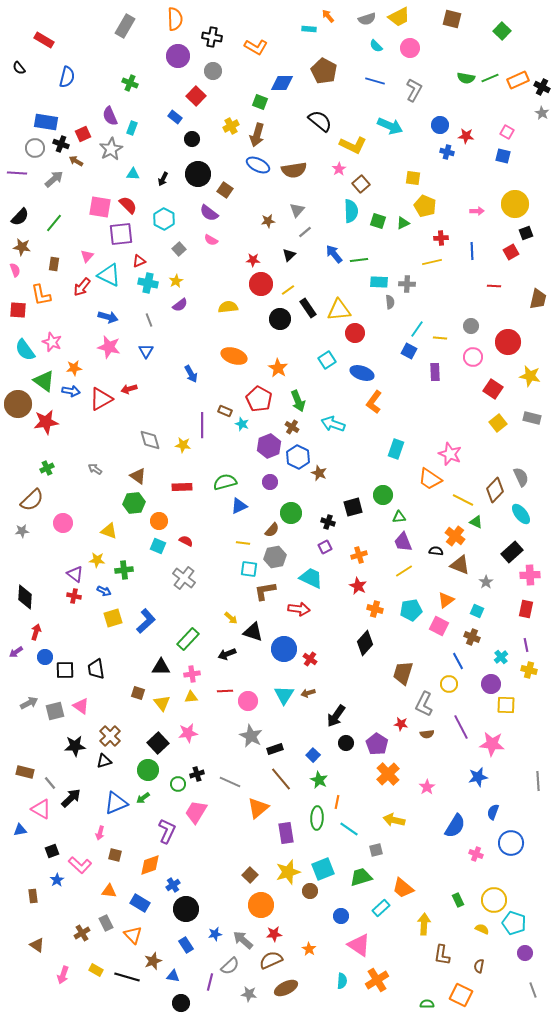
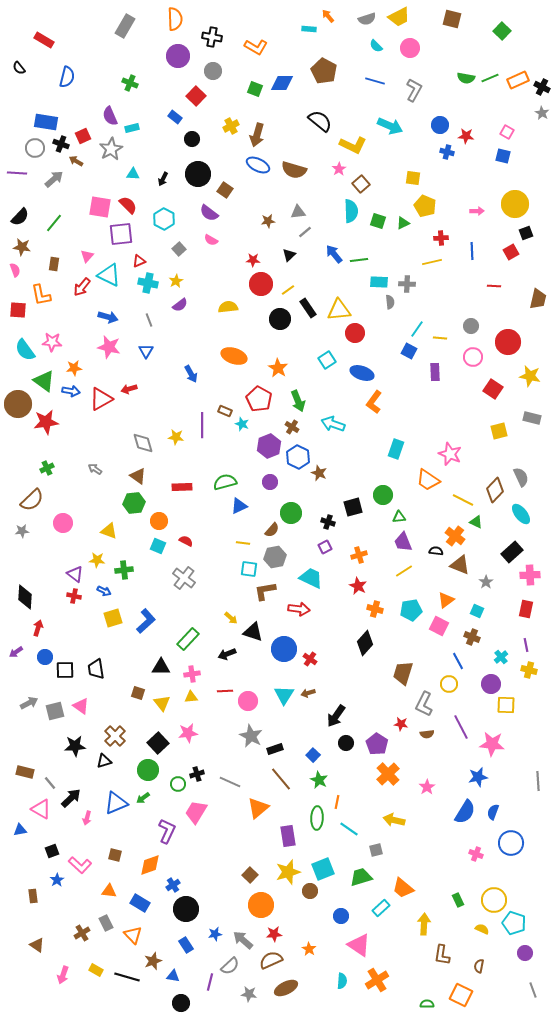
green square at (260, 102): moved 5 px left, 13 px up
cyan rectangle at (132, 128): rotated 56 degrees clockwise
red square at (83, 134): moved 2 px down
brown semicircle at (294, 170): rotated 25 degrees clockwise
gray triangle at (297, 210): moved 1 px right, 2 px down; rotated 42 degrees clockwise
pink star at (52, 342): rotated 18 degrees counterclockwise
yellow square at (498, 423): moved 1 px right, 8 px down; rotated 24 degrees clockwise
gray diamond at (150, 440): moved 7 px left, 3 px down
yellow star at (183, 445): moved 7 px left, 8 px up
orange trapezoid at (430, 479): moved 2 px left, 1 px down
red arrow at (36, 632): moved 2 px right, 4 px up
brown cross at (110, 736): moved 5 px right
blue semicircle at (455, 826): moved 10 px right, 14 px up
pink arrow at (100, 833): moved 13 px left, 15 px up
purple rectangle at (286, 833): moved 2 px right, 3 px down
